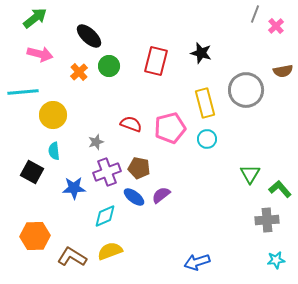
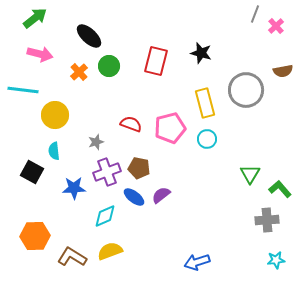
cyan line: moved 2 px up; rotated 12 degrees clockwise
yellow circle: moved 2 px right
